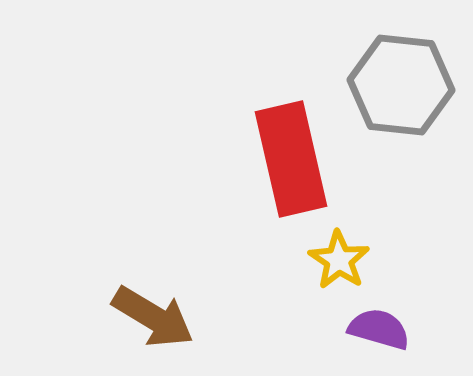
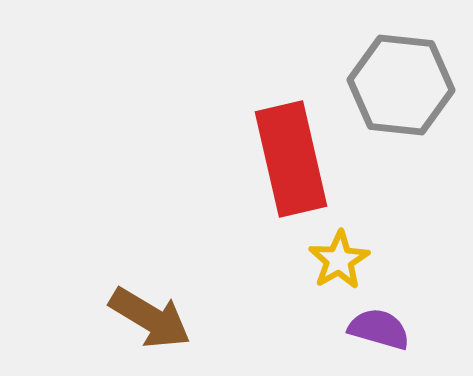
yellow star: rotated 8 degrees clockwise
brown arrow: moved 3 px left, 1 px down
